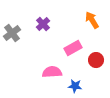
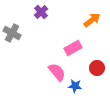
orange arrow: rotated 84 degrees clockwise
purple cross: moved 2 px left, 12 px up
gray cross: rotated 24 degrees counterclockwise
red circle: moved 1 px right, 8 px down
pink semicircle: moved 5 px right; rotated 54 degrees clockwise
